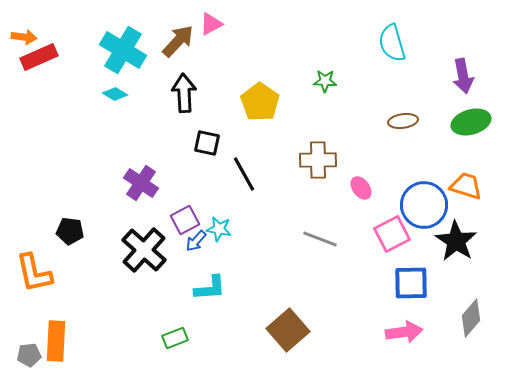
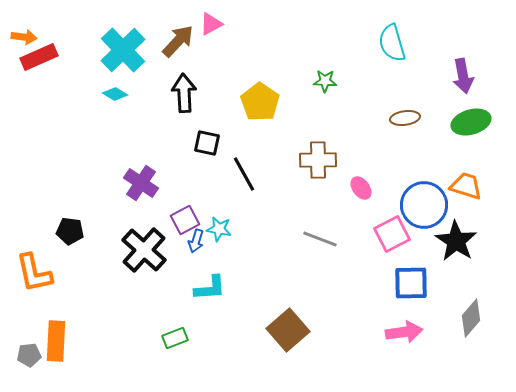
cyan cross: rotated 15 degrees clockwise
brown ellipse: moved 2 px right, 3 px up
blue arrow: rotated 25 degrees counterclockwise
